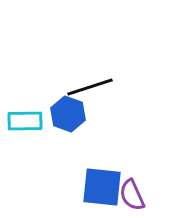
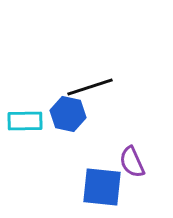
blue hexagon: rotated 8 degrees counterclockwise
purple semicircle: moved 33 px up
